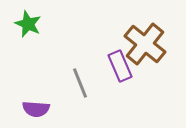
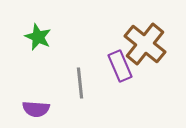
green star: moved 10 px right, 13 px down
gray line: rotated 16 degrees clockwise
